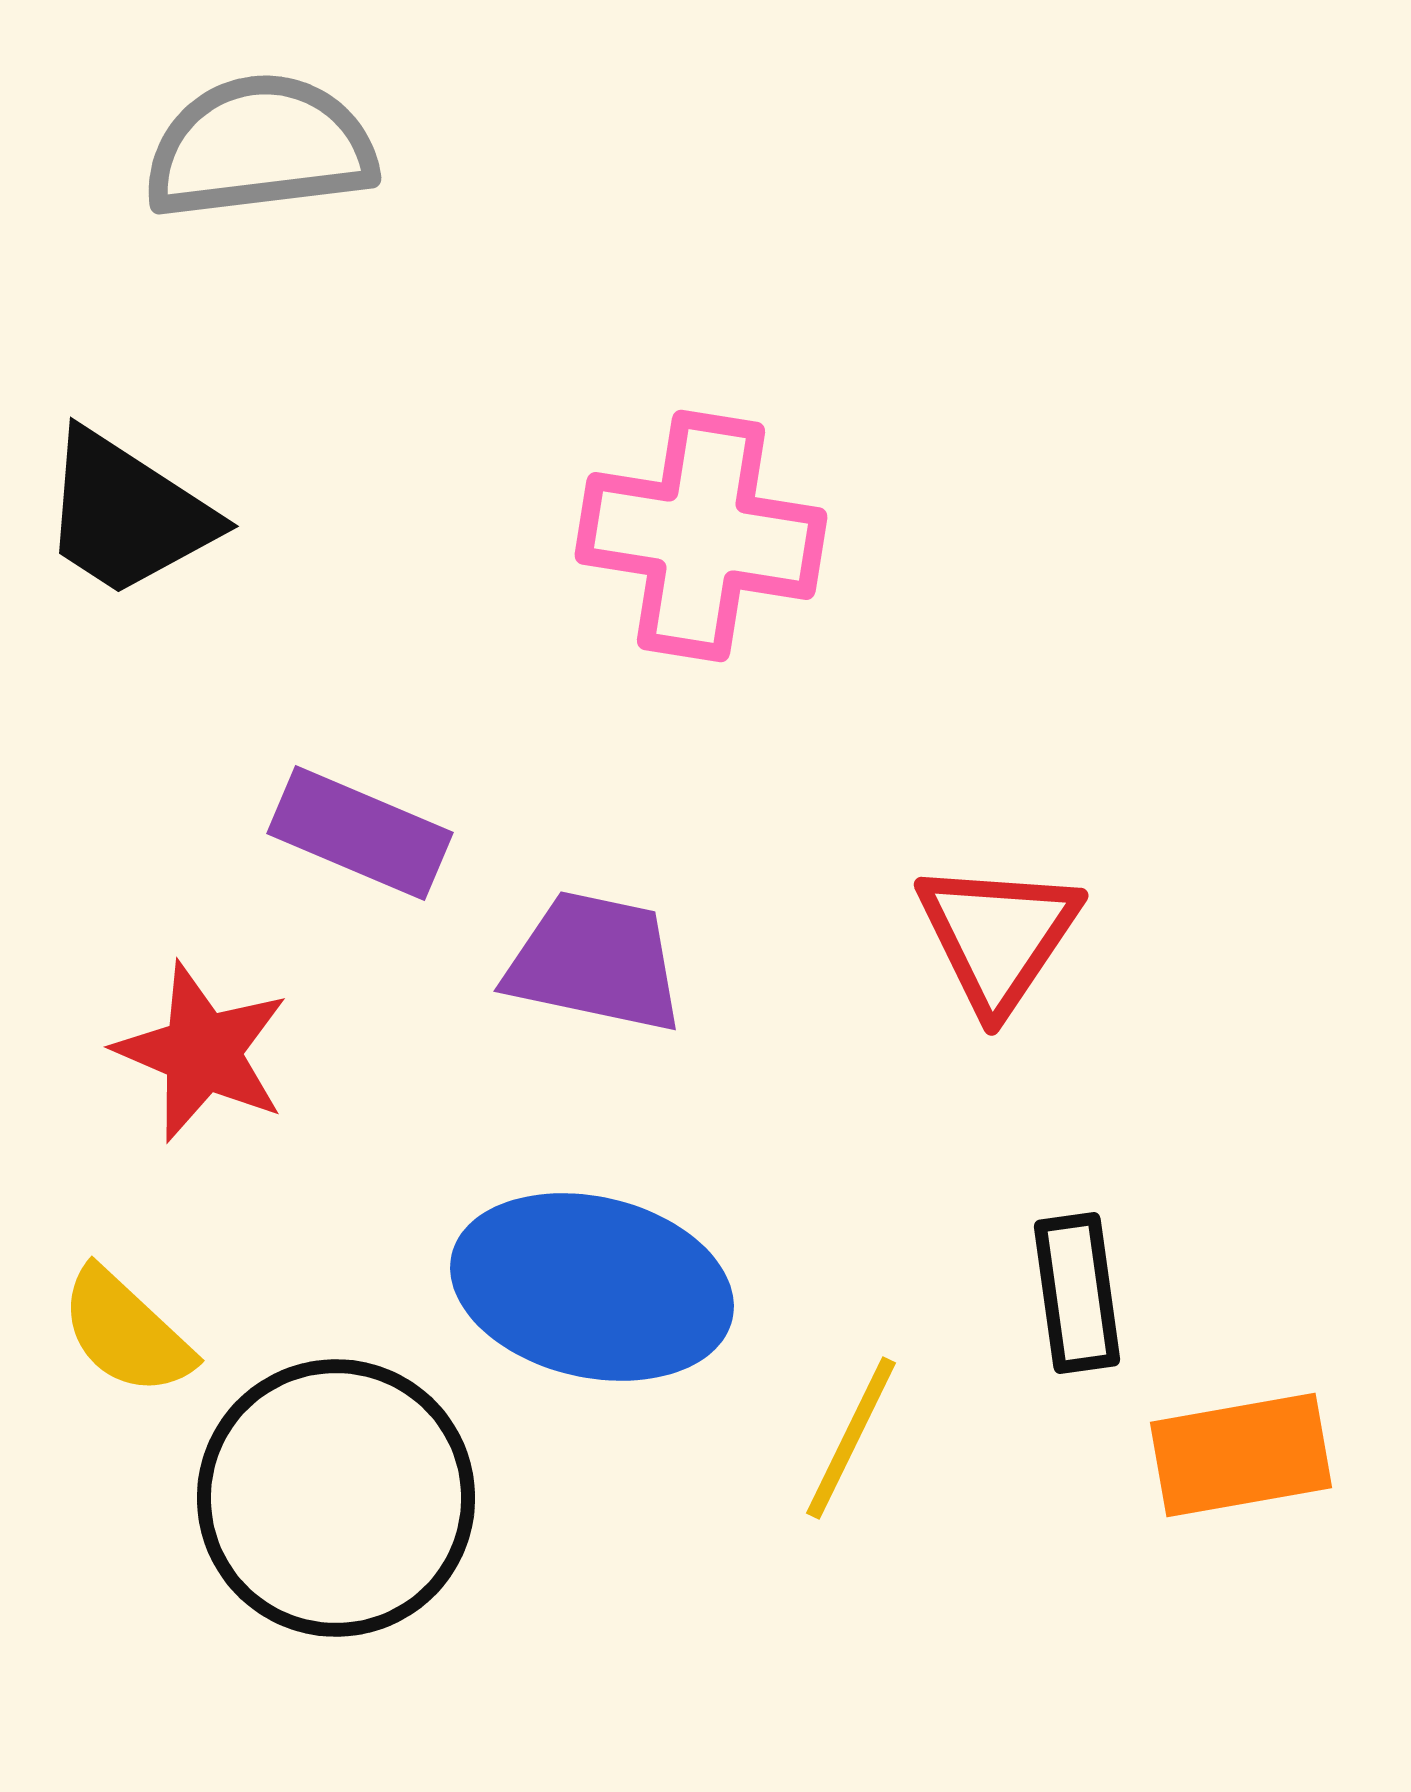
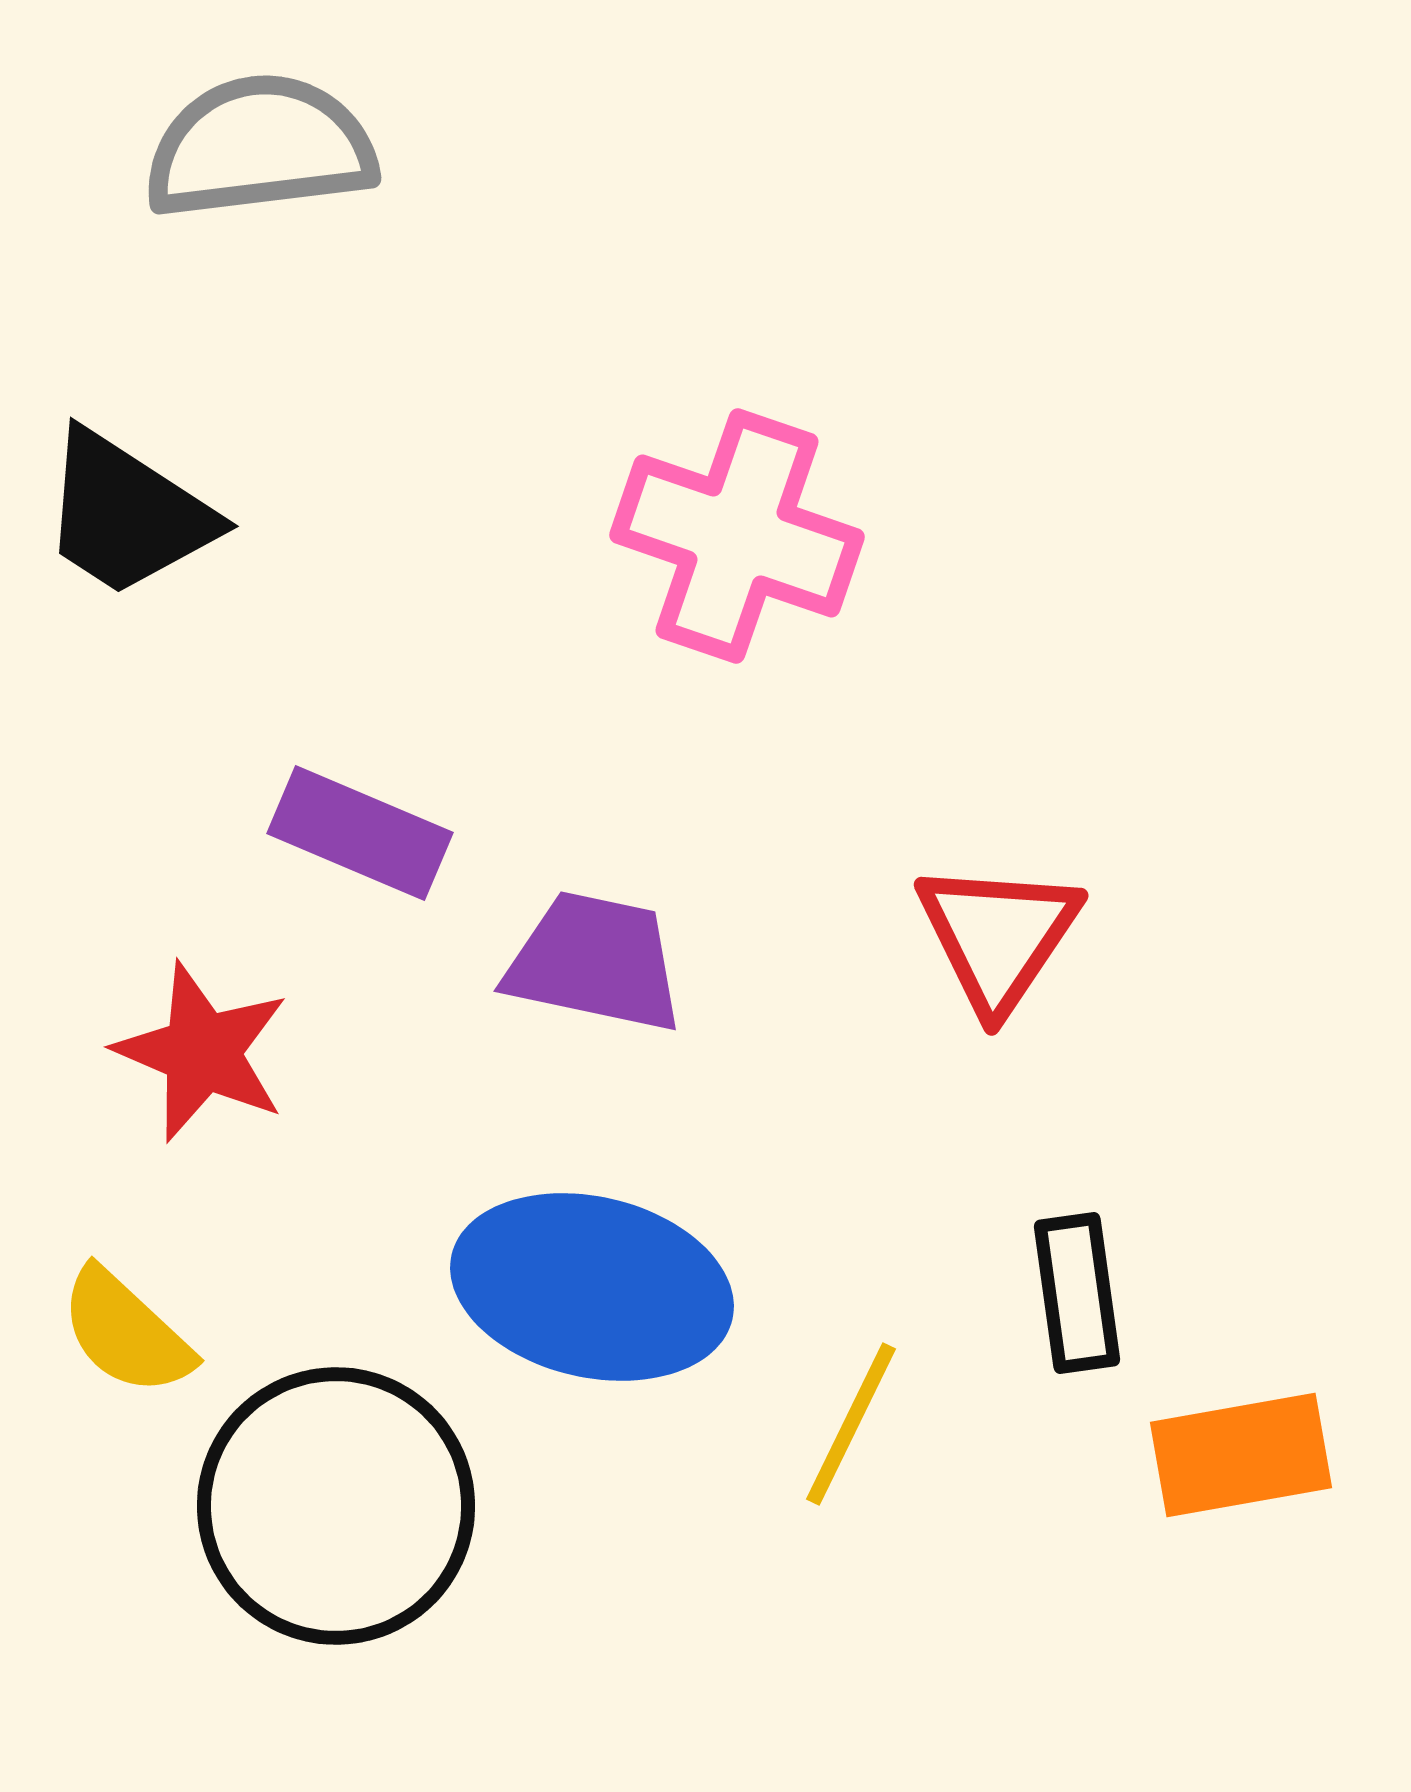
pink cross: moved 36 px right; rotated 10 degrees clockwise
yellow line: moved 14 px up
black circle: moved 8 px down
